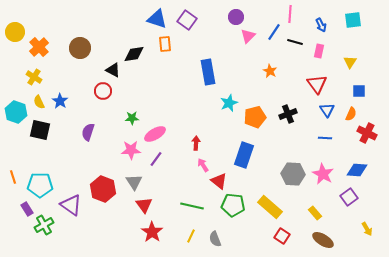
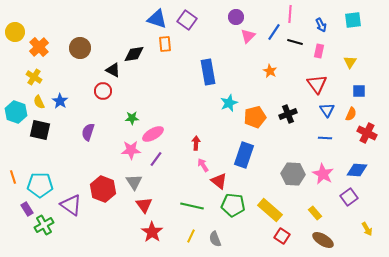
pink ellipse at (155, 134): moved 2 px left
yellow rectangle at (270, 207): moved 3 px down
